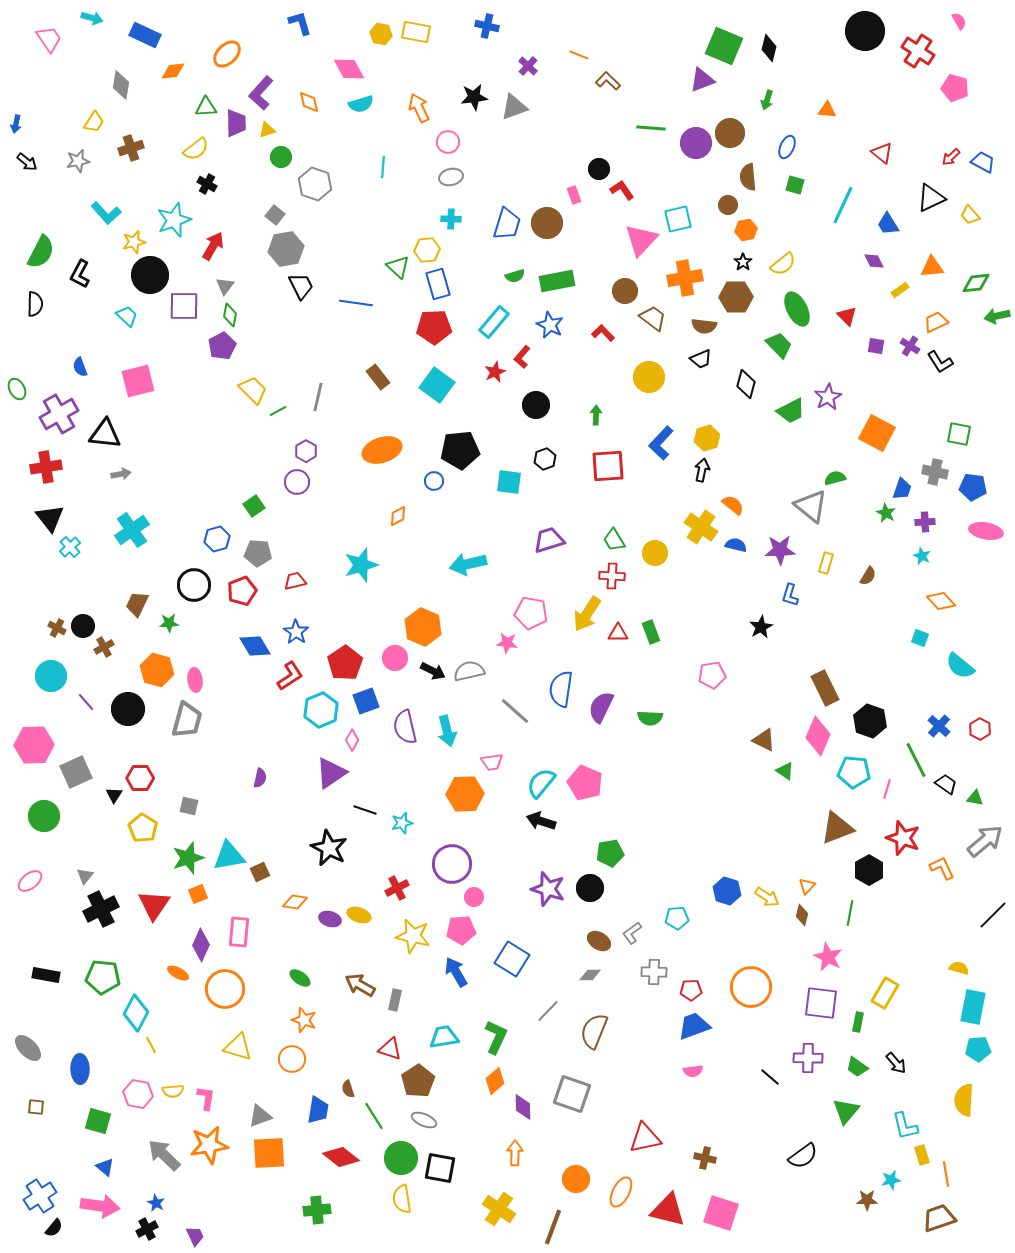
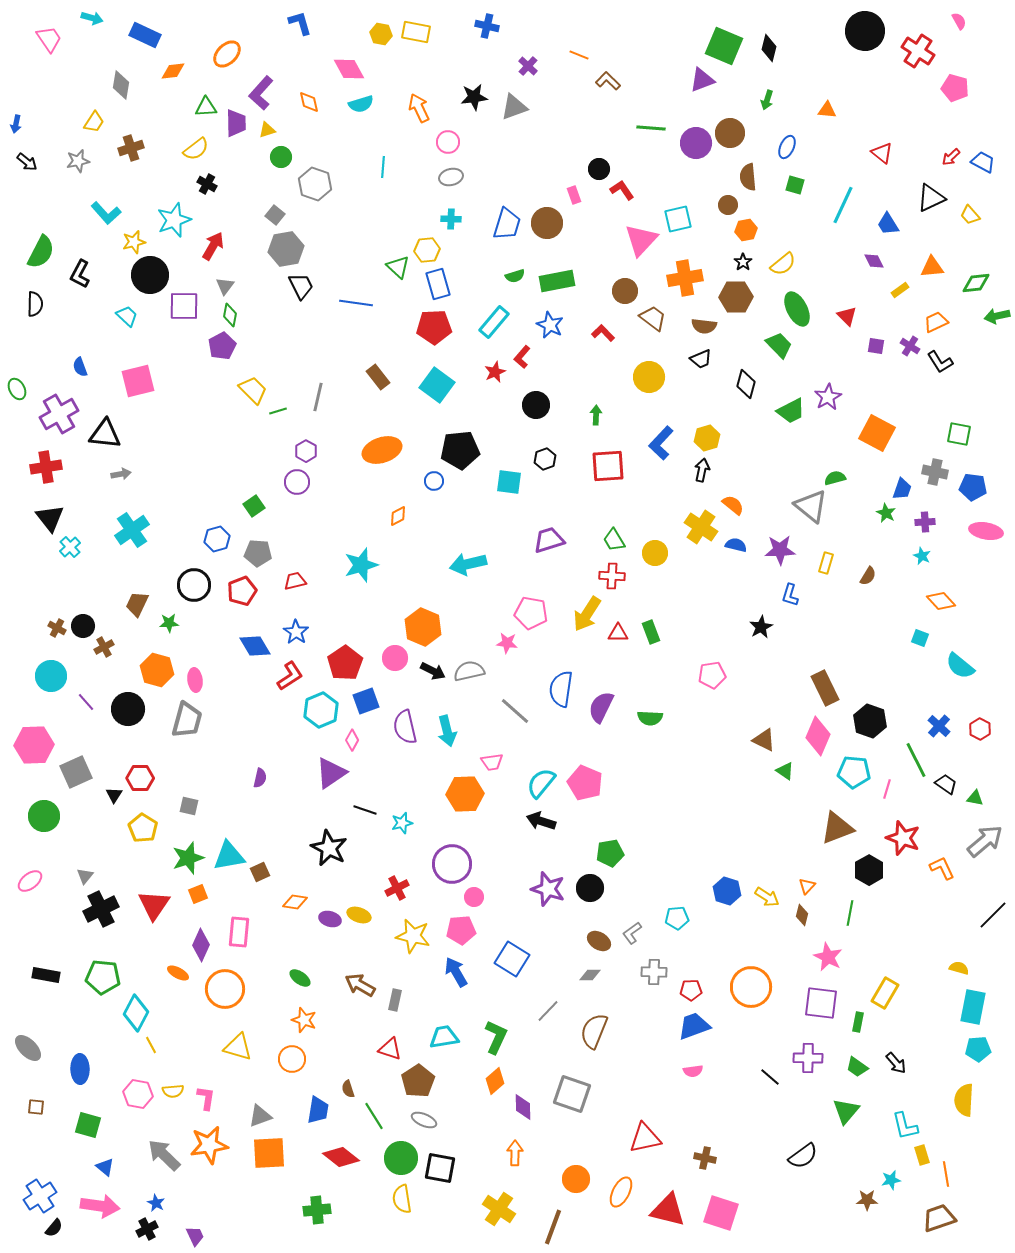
green line at (278, 411): rotated 12 degrees clockwise
green square at (98, 1121): moved 10 px left, 4 px down
